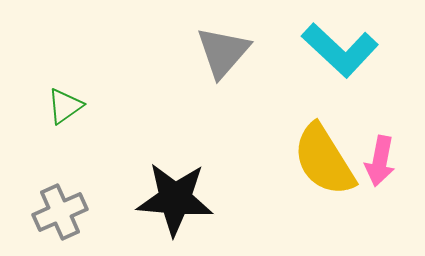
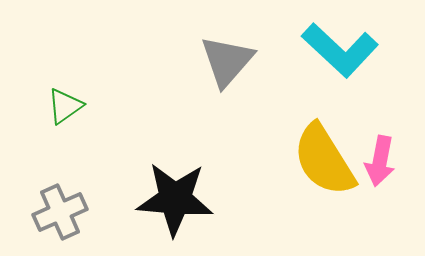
gray triangle: moved 4 px right, 9 px down
